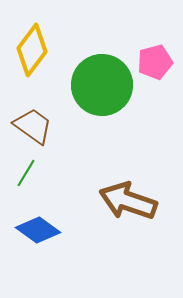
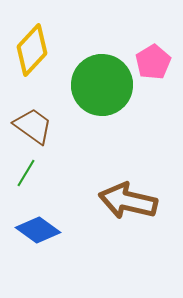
yellow diamond: rotated 6 degrees clockwise
pink pentagon: moved 2 px left; rotated 16 degrees counterclockwise
brown arrow: rotated 6 degrees counterclockwise
